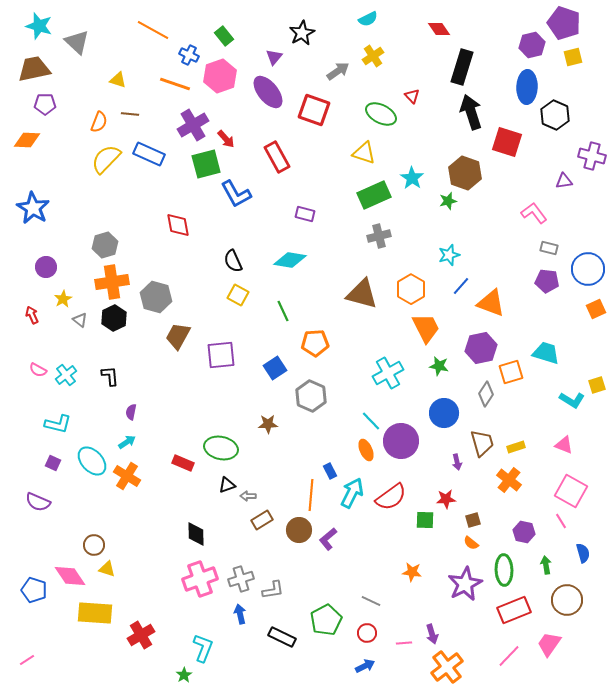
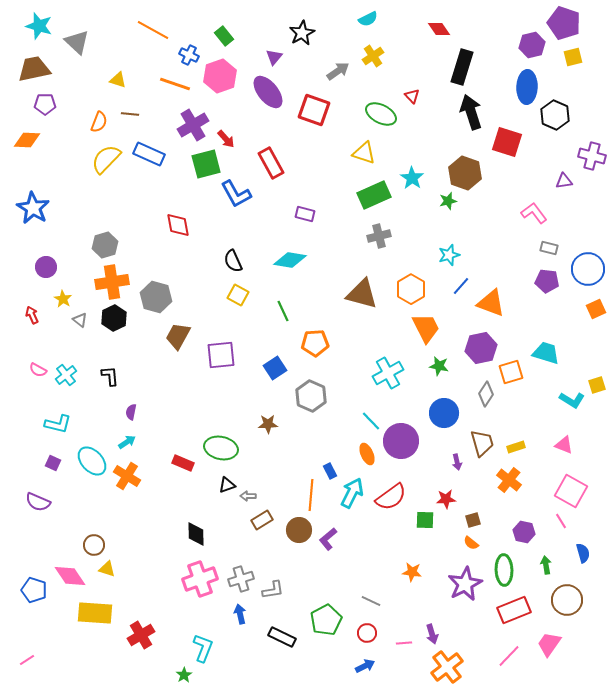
red rectangle at (277, 157): moved 6 px left, 6 px down
yellow star at (63, 299): rotated 12 degrees counterclockwise
orange ellipse at (366, 450): moved 1 px right, 4 px down
